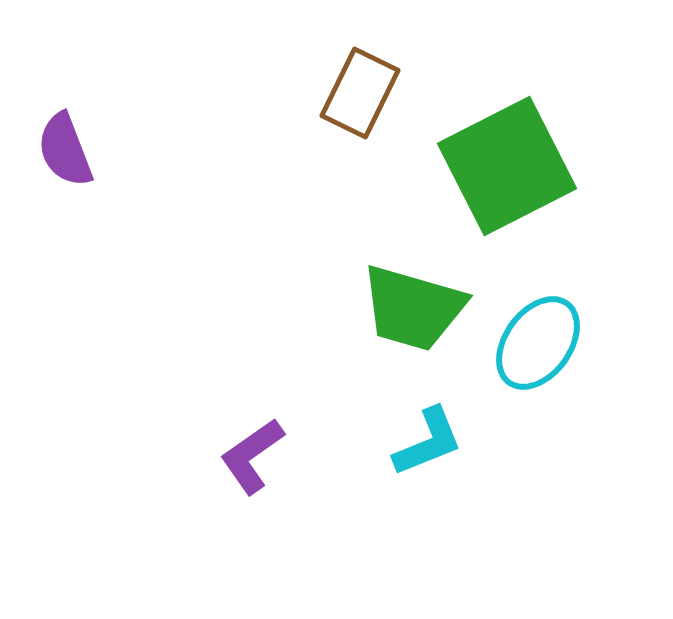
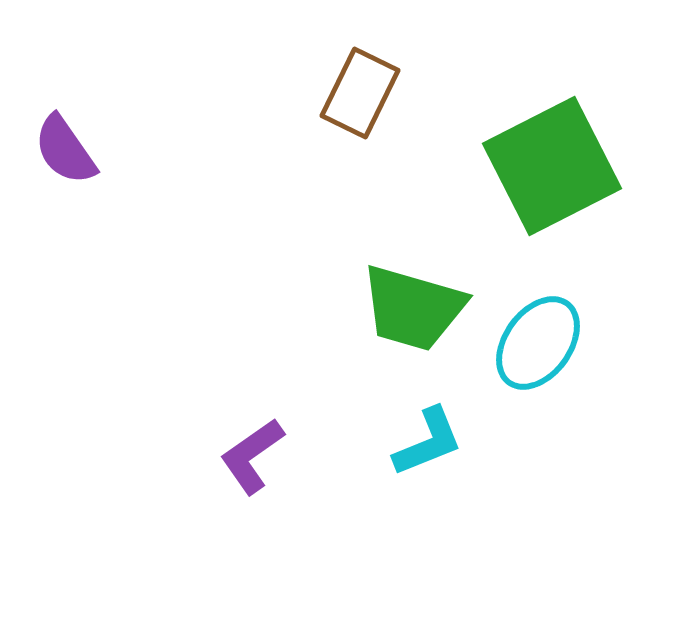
purple semicircle: rotated 14 degrees counterclockwise
green square: moved 45 px right
